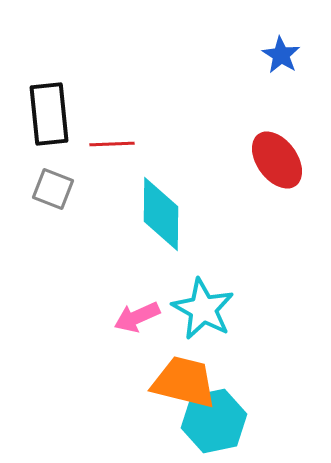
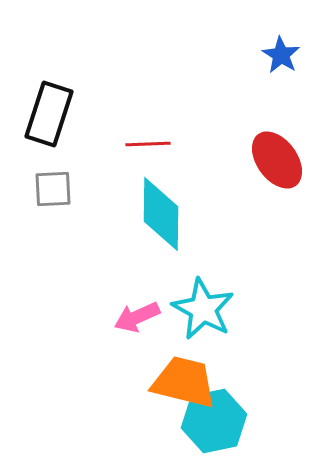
black rectangle: rotated 24 degrees clockwise
red line: moved 36 px right
gray square: rotated 24 degrees counterclockwise
